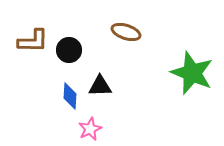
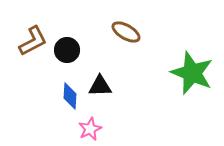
brown ellipse: rotated 12 degrees clockwise
brown L-shape: rotated 28 degrees counterclockwise
black circle: moved 2 px left
